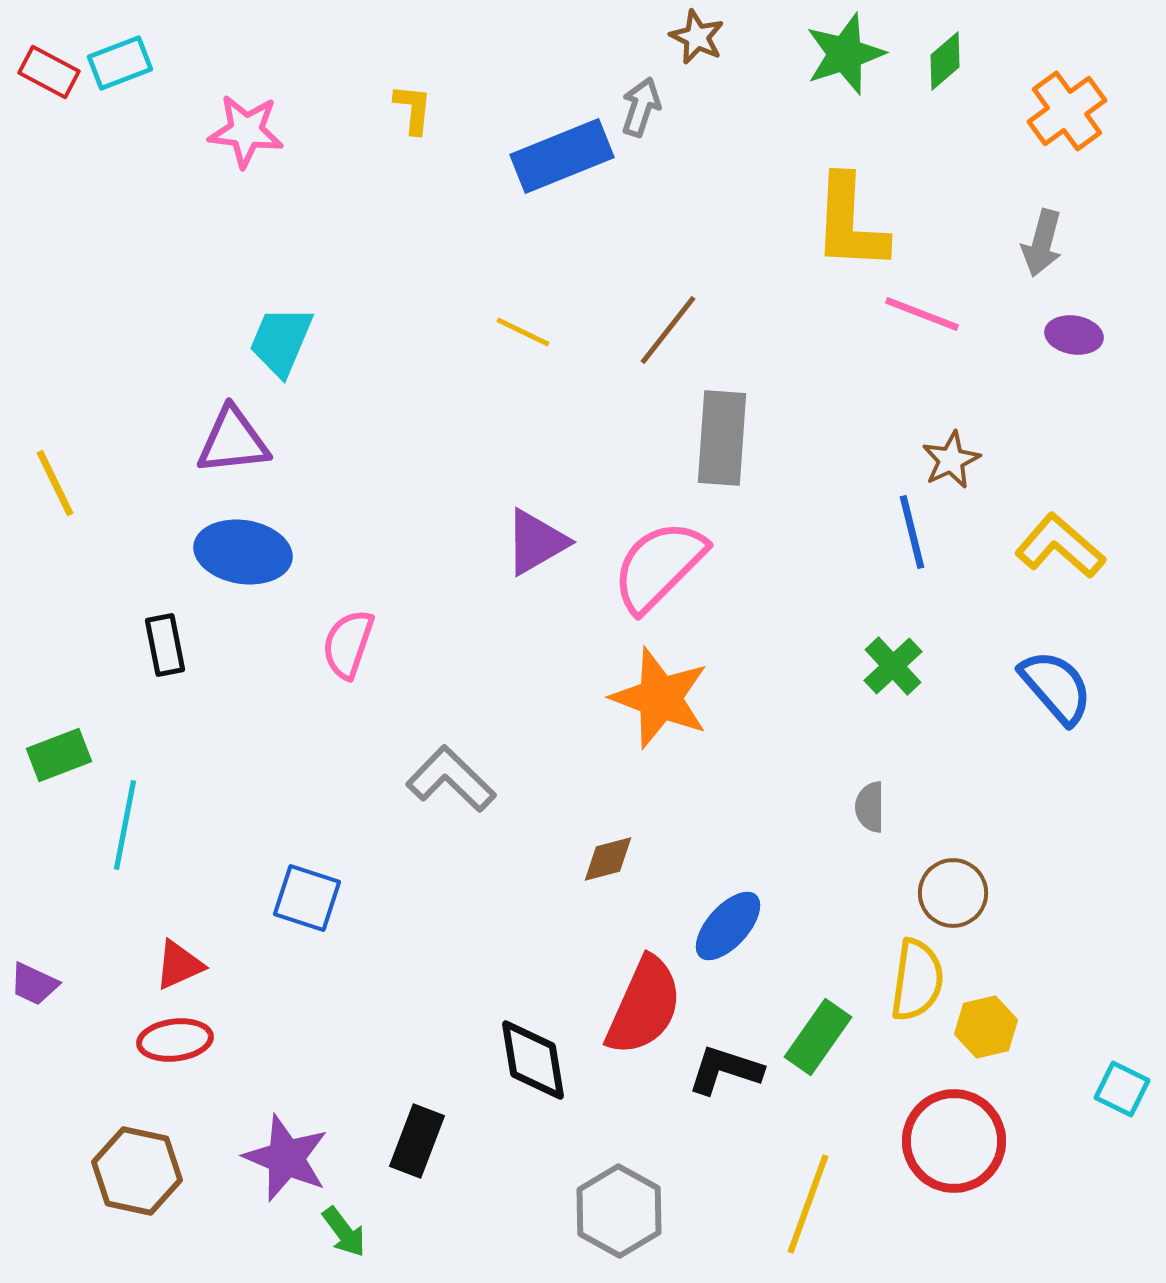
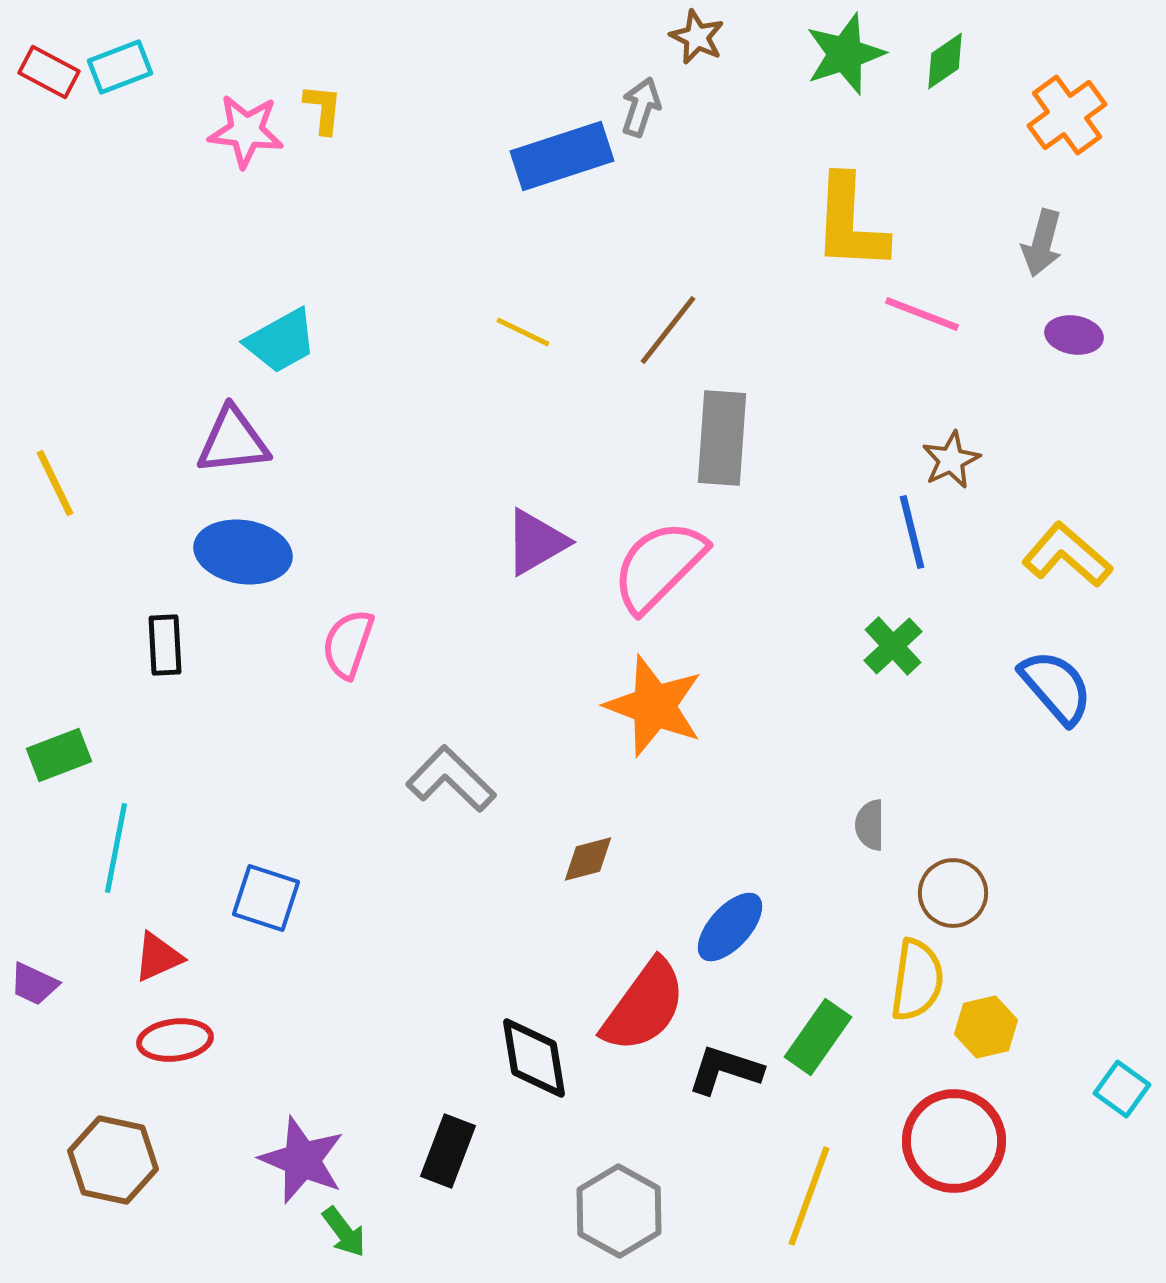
green diamond at (945, 61): rotated 6 degrees clockwise
cyan rectangle at (120, 63): moved 4 px down
yellow L-shape at (413, 109): moved 90 px left
orange cross at (1067, 111): moved 4 px down
blue rectangle at (562, 156): rotated 4 degrees clockwise
cyan trapezoid at (281, 341): rotated 142 degrees counterclockwise
yellow L-shape at (1060, 546): moved 7 px right, 9 px down
black rectangle at (165, 645): rotated 8 degrees clockwise
green cross at (893, 666): moved 20 px up
orange star at (660, 698): moved 6 px left, 8 px down
gray semicircle at (870, 807): moved 18 px down
cyan line at (125, 825): moved 9 px left, 23 px down
brown diamond at (608, 859): moved 20 px left
blue square at (307, 898): moved 41 px left
blue ellipse at (728, 926): moved 2 px right, 1 px down
red triangle at (179, 965): moved 21 px left, 8 px up
red semicircle at (644, 1006): rotated 12 degrees clockwise
black diamond at (533, 1060): moved 1 px right, 2 px up
cyan square at (1122, 1089): rotated 10 degrees clockwise
black rectangle at (417, 1141): moved 31 px right, 10 px down
purple star at (286, 1158): moved 16 px right, 2 px down
brown hexagon at (137, 1171): moved 24 px left, 11 px up
yellow line at (808, 1204): moved 1 px right, 8 px up
